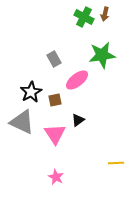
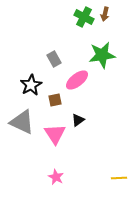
black star: moved 7 px up
yellow line: moved 3 px right, 15 px down
